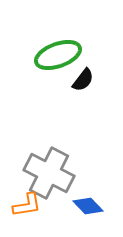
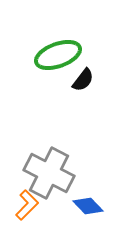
orange L-shape: rotated 36 degrees counterclockwise
